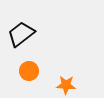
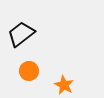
orange star: moved 2 px left; rotated 24 degrees clockwise
